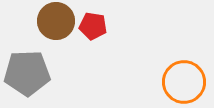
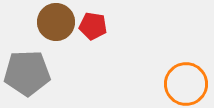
brown circle: moved 1 px down
orange circle: moved 2 px right, 2 px down
